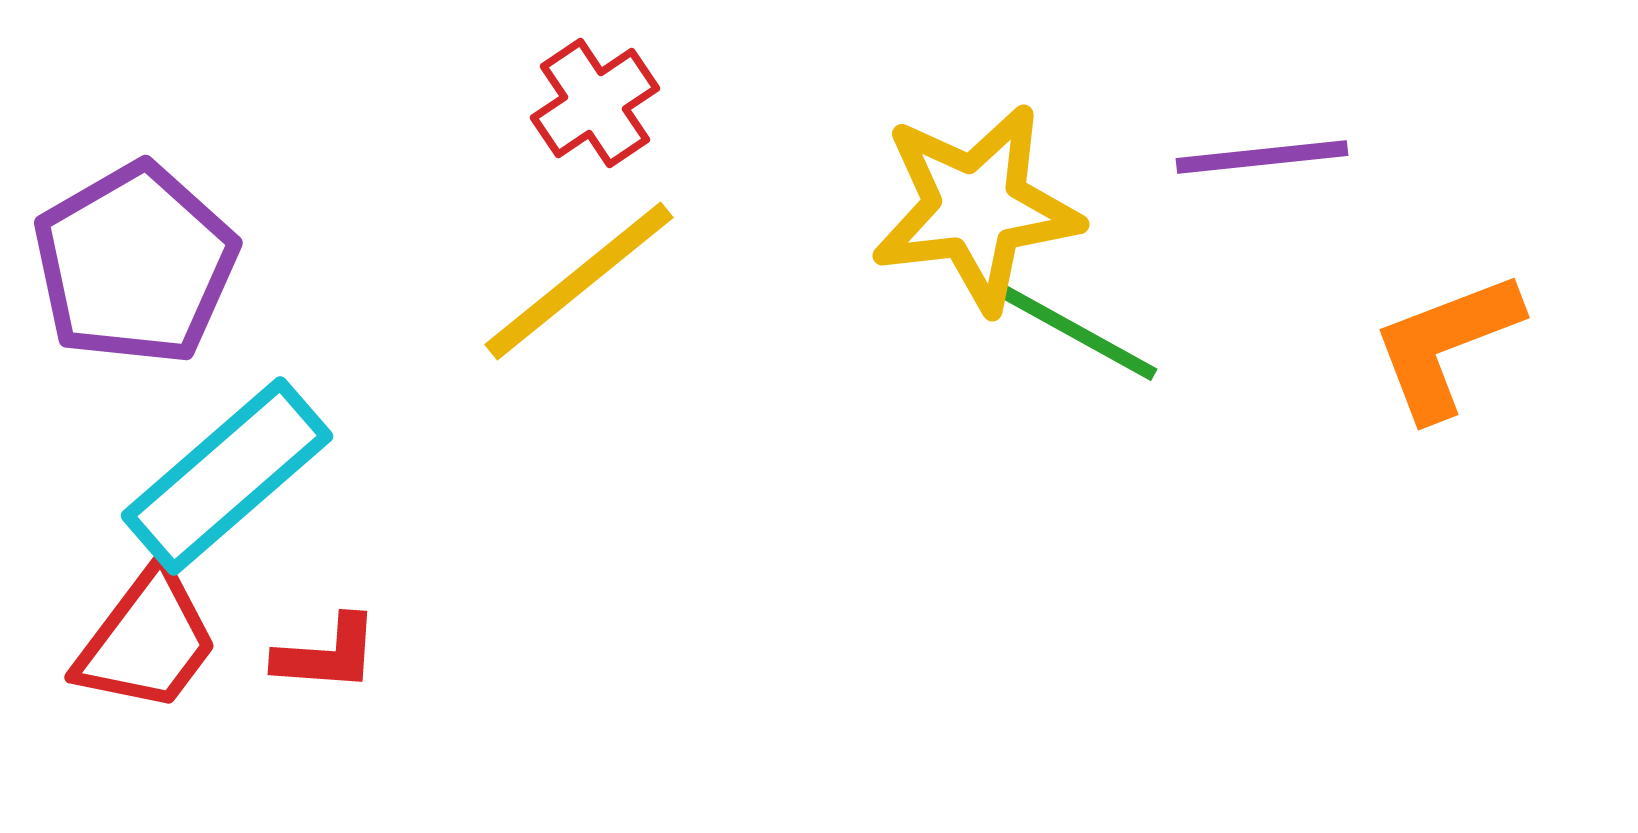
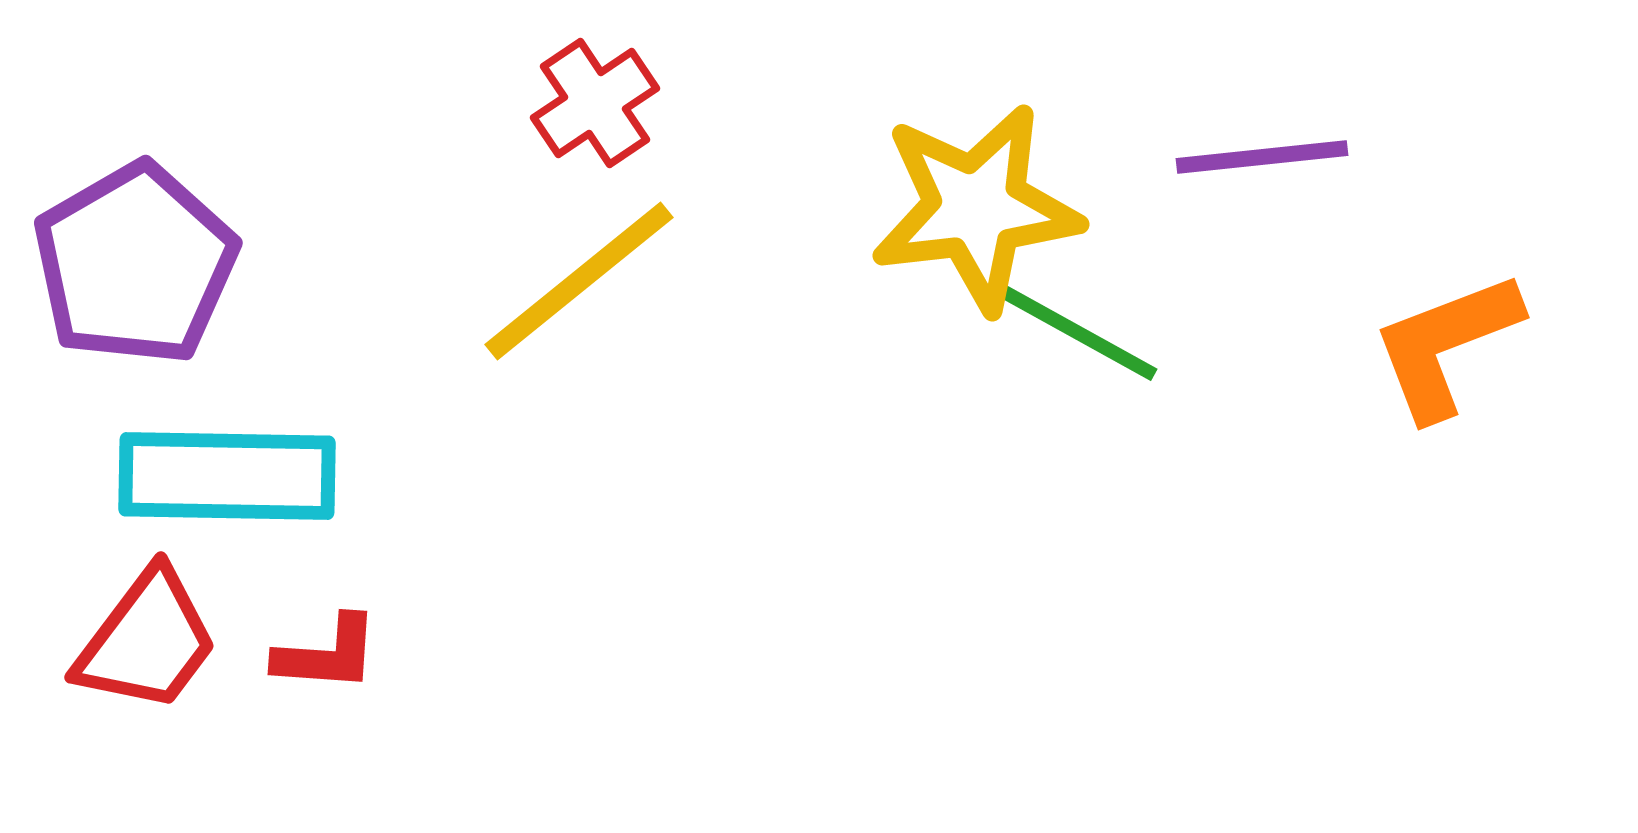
cyan rectangle: rotated 42 degrees clockwise
